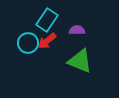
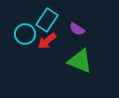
purple semicircle: moved 1 px up; rotated 147 degrees counterclockwise
cyan circle: moved 3 px left, 9 px up
